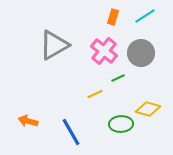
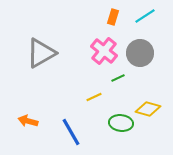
gray triangle: moved 13 px left, 8 px down
gray circle: moved 1 px left
yellow line: moved 1 px left, 3 px down
green ellipse: moved 1 px up; rotated 10 degrees clockwise
